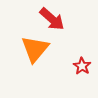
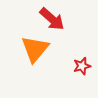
red star: rotated 24 degrees clockwise
